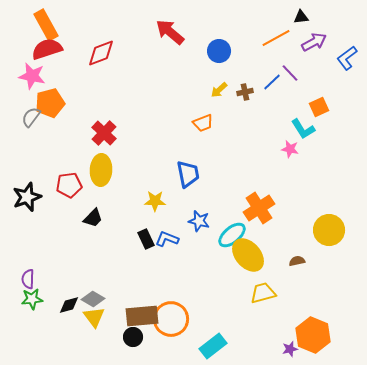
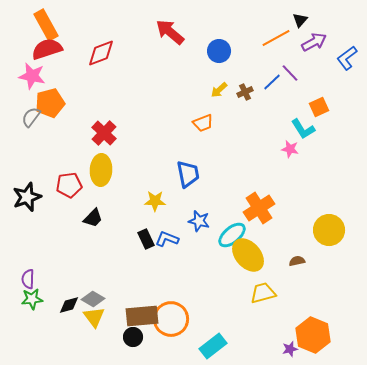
black triangle at (301, 17): moved 1 px left, 3 px down; rotated 42 degrees counterclockwise
brown cross at (245, 92): rotated 14 degrees counterclockwise
